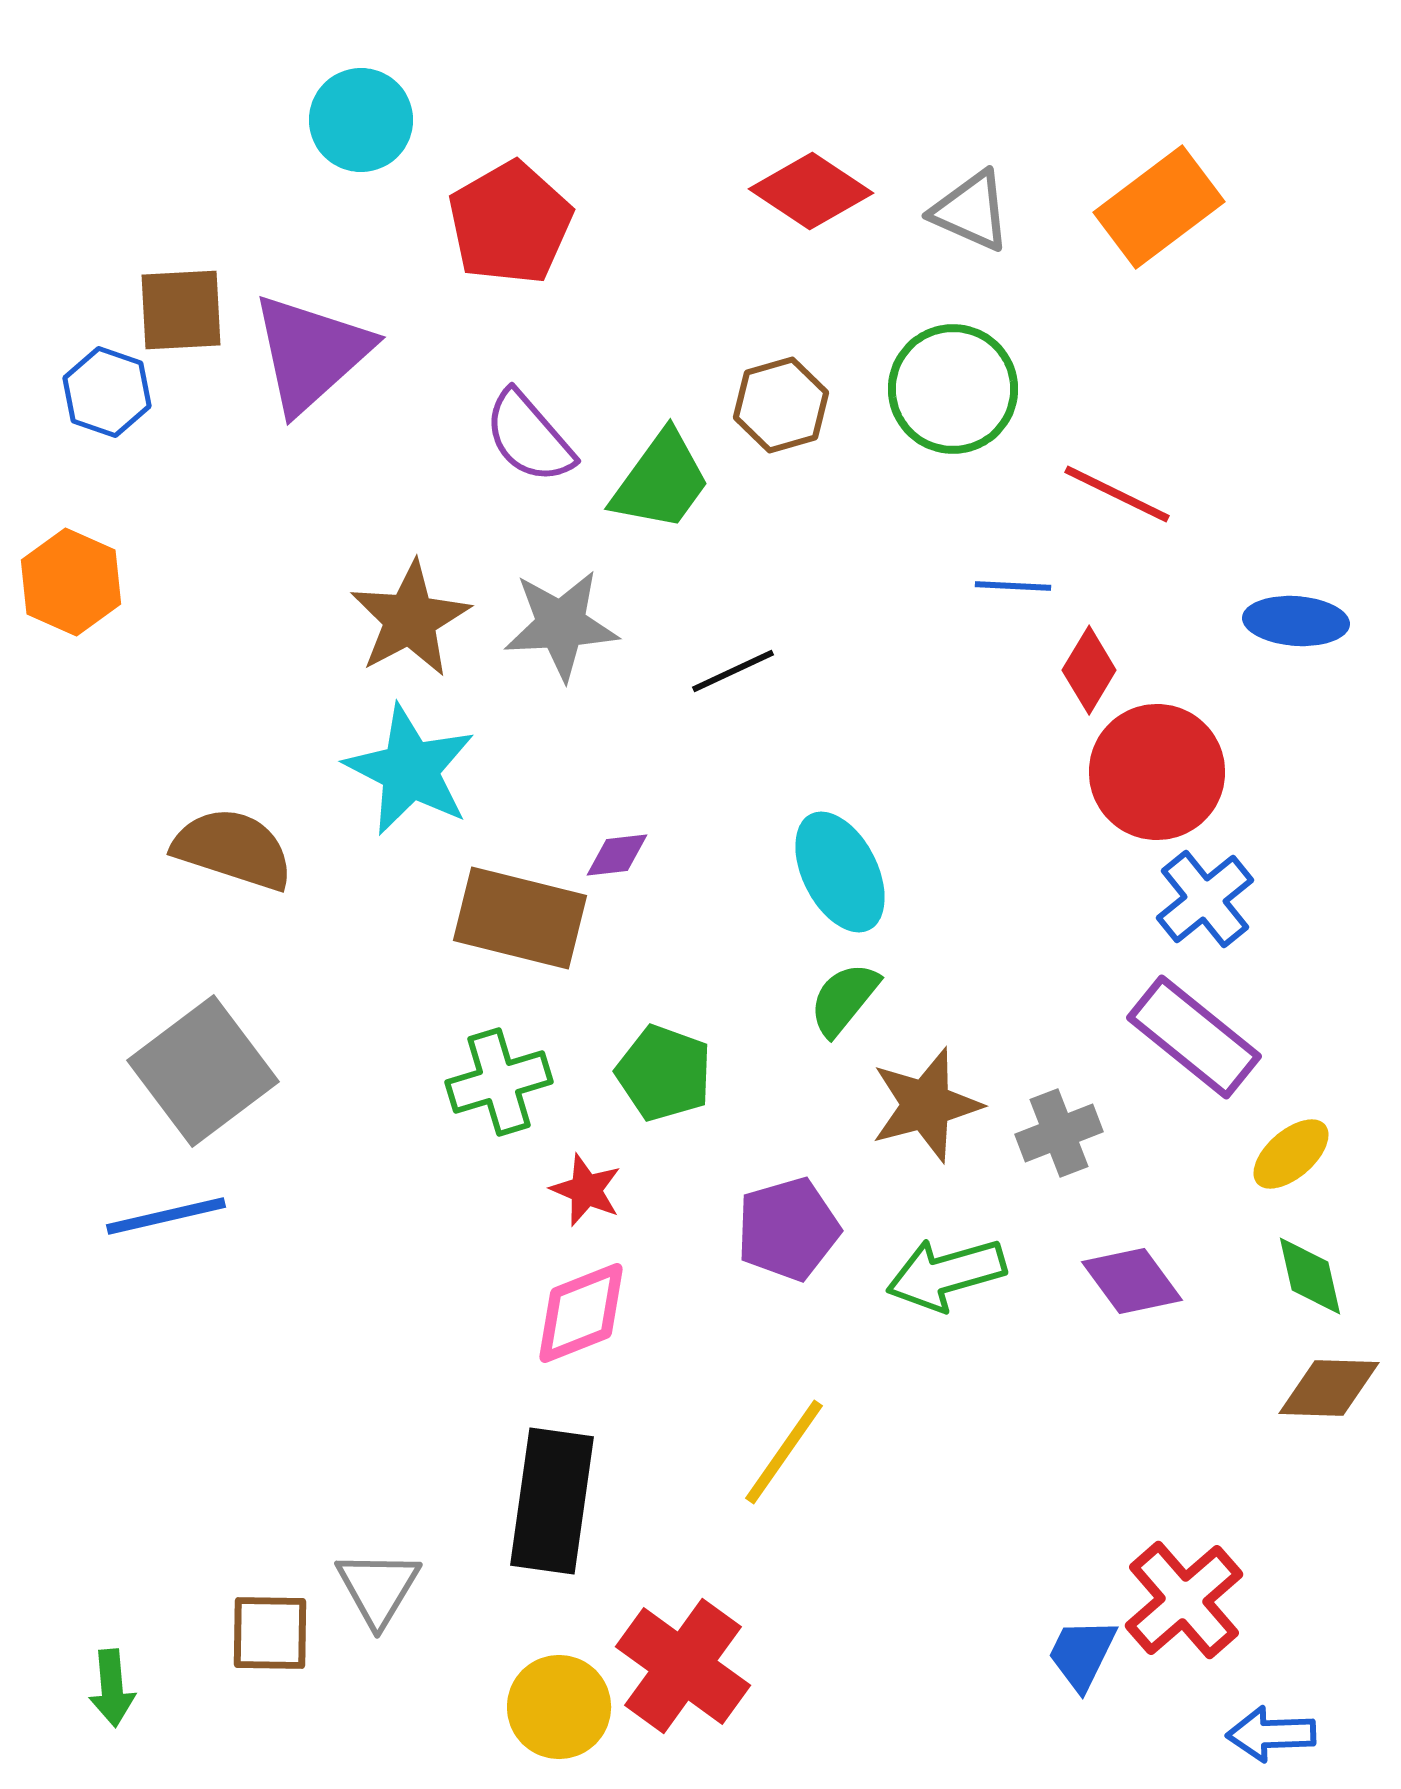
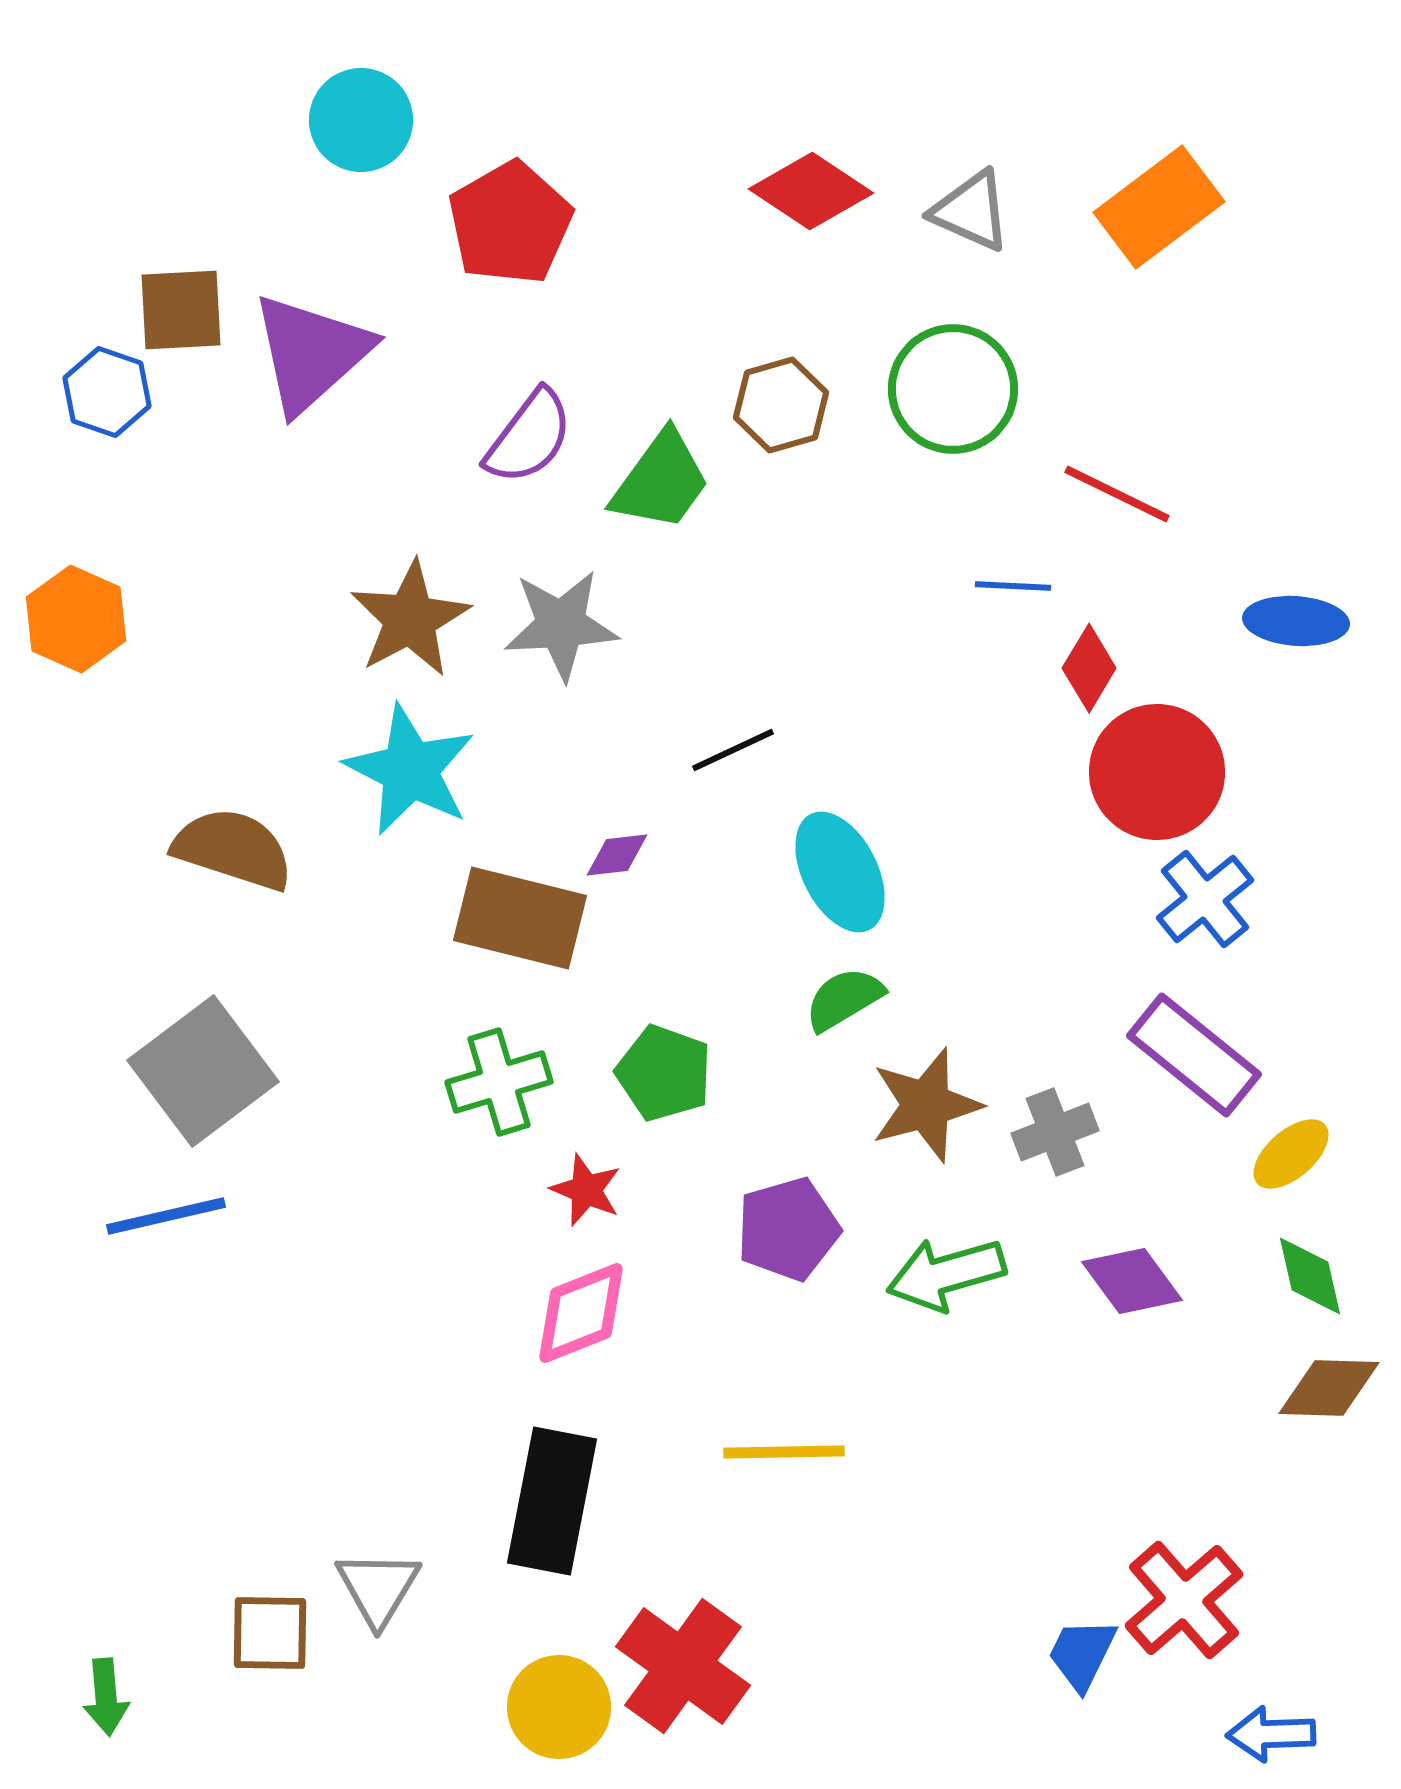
purple semicircle at (529, 437): rotated 102 degrees counterclockwise
orange hexagon at (71, 582): moved 5 px right, 37 px down
red diamond at (1089, 670): moved 2 px up
black line at (733, 671): moved 79 px down
green semicircle at (844, 999): rotated 20 degrees clockwise
purple rectangle at (1194, 1037): moved 18 px down
gray cross at (1059, 1133): moved 4 px left, 1 px up
yellow line at (784, 1452): rotated 54 degrees clockwise
black rectangle at (552, 1501): rotated 3 degrees clockwise
green arrow at (112, 1688): moved 6 px left, 9 px down
